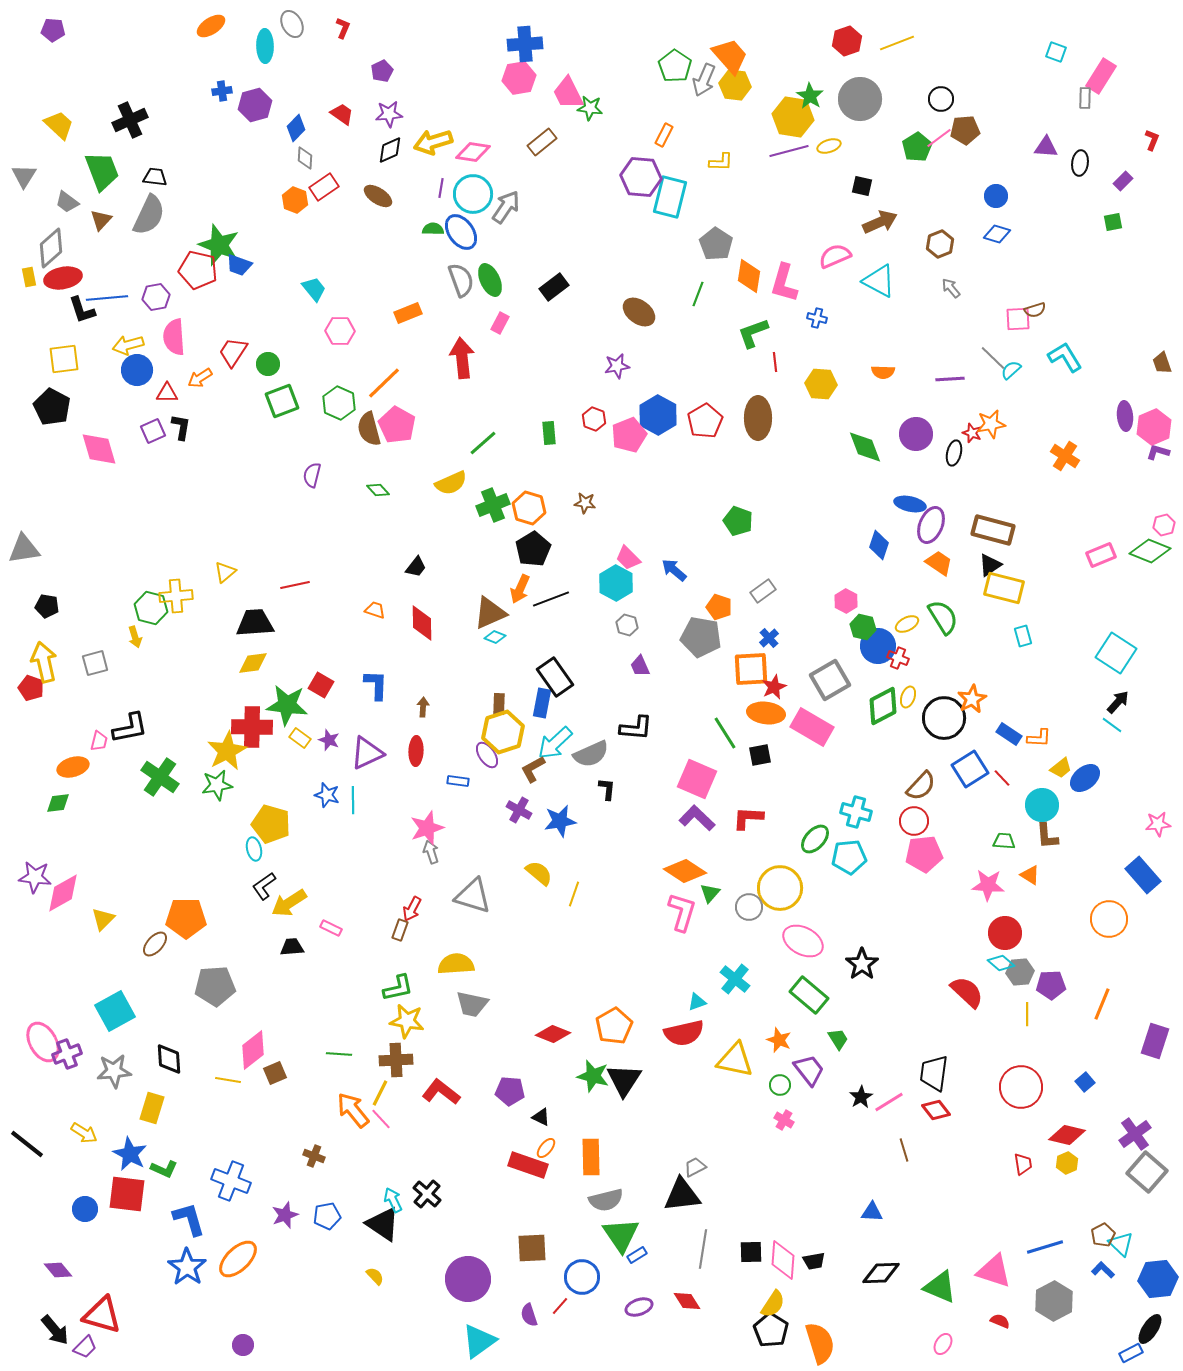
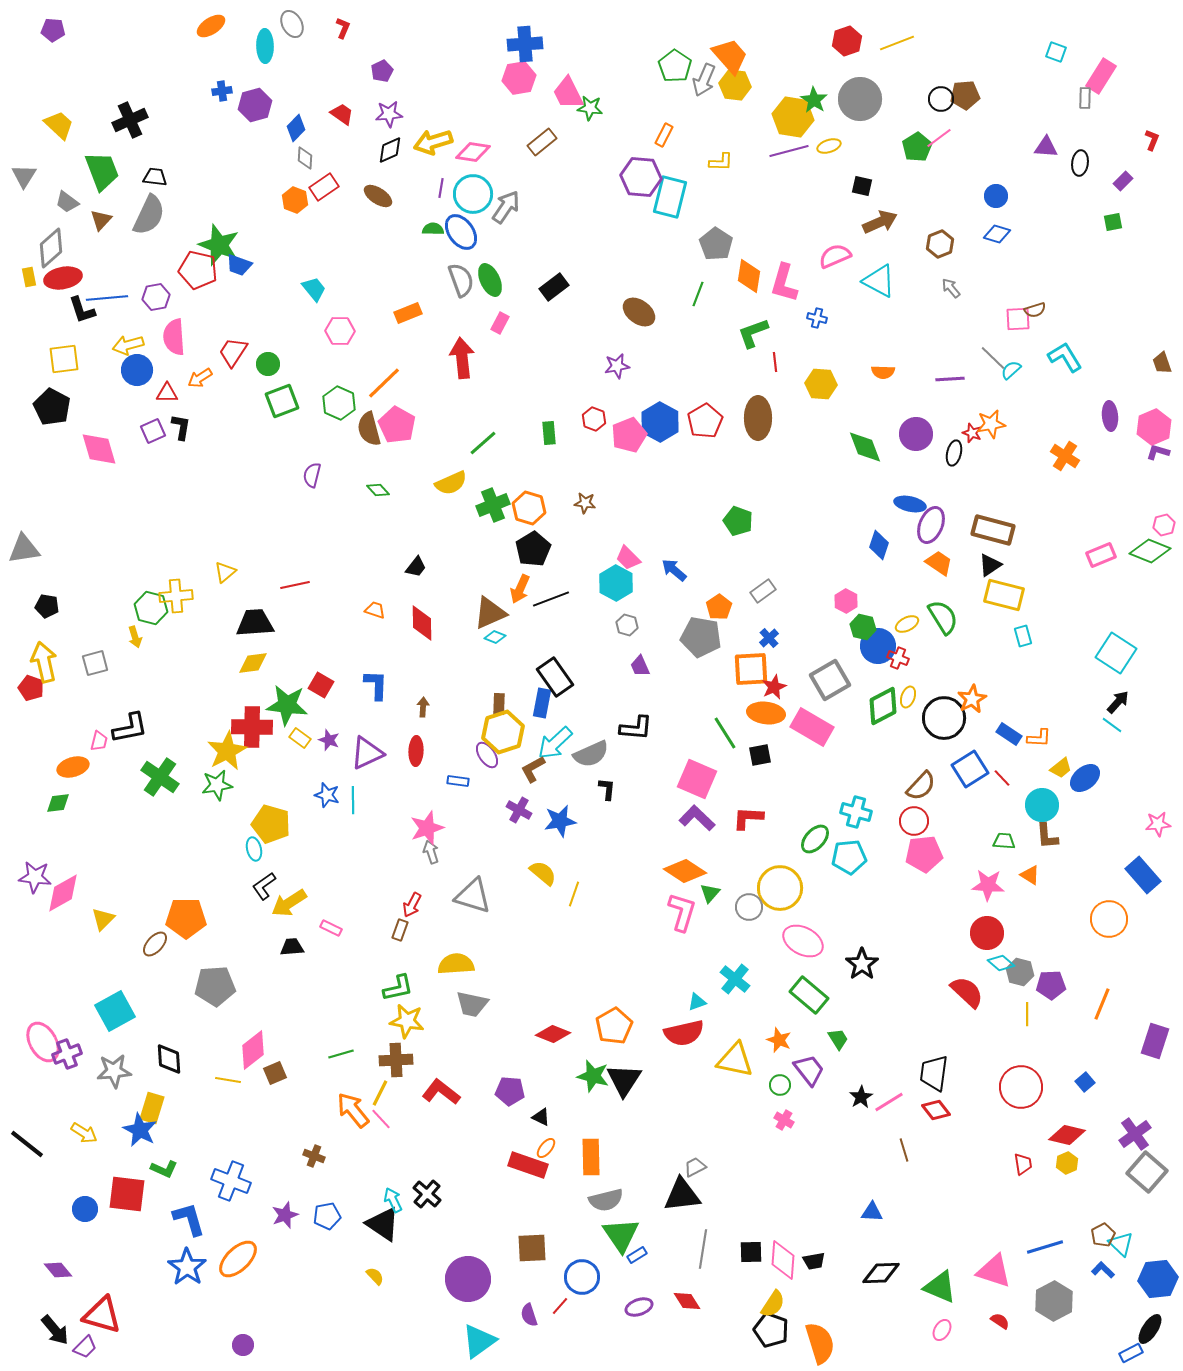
green star at (810, 96): moved 4 px right, 4 px down
brown pentagon at (965, 130): moved 35 px up
blue hexagon at (658, 415): moved 2 px right, 7 px down
purple ellipse at (1125, 416): moved 15 px left
yellow rectangle at (1004, 588): moved 7 px down
orange pentagon at (719, 607): rotated 20 degrees clockwise
yellow semicircle at (539, 873): moved 4 px right
red arrow at (412, 909): moved 4 px up
red circle at (1005, 933): moved 18 px left
gray hexagon at (1020, 972): rotated 20 degrees clockwise
green line at (339, 1054): moved 2 px right; rotated 20 degrees counterclockwise
blue star at (130, 1154): moved 10 px right, 24 px up
red semicircle at (1000, 1321): rotated 12 degrees clockwise
black pentagon at (771, 1330): rotated 12 degrees counterclockwise
pink ellipse at (943, 1344): moved 1 px left, 14 px up
